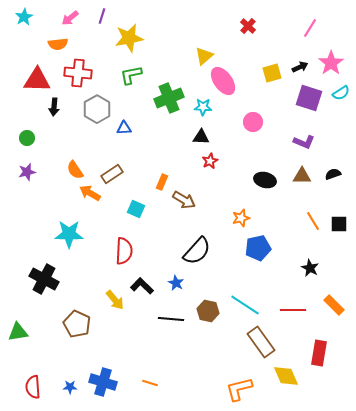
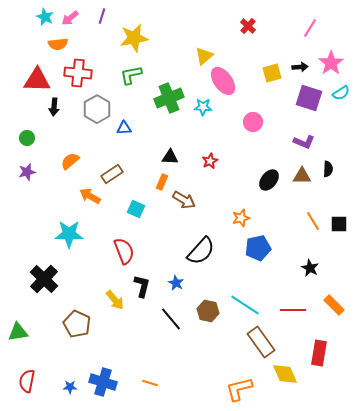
cyan star at (24, 17): moved 21 px right; rotated 18 degrees counterclockwise
yellow star at (129, 38): moved 5 px right
black arrow at (300, 67): rotated 21 degrees clockwise
black triangle at (201, 137): moved 31 px left, 20 px down
orange semicircle at (75, 170): moved 5 px left, 9 px up; rotated 84 degrees clockwise
black semicircle at (333, 174): moved 5 px left, 5 px up; rotated 112 degrees clockwise
black ellipse at (265, 180): moved 4 px right; rotated 65 degrees counterclockwise
orange arrow at (90, 193): moved 3 px down
red semicircle at (124, 251): rotated 24 degrees counterclockwise
black semicircle at (197, 251): moved 4 px right
black cross at (44, 279): rotated 16 degrees clockwise
black L-shape at (142, 286): rotated 60 degrees clockwise
black line at (171, 319): rotated 45 degrees clockwise
yellow diamond at (286, 376): moved 1 px left, 2 px up
red semicircle at (33, 387): moved 6 px left, 6 px up; rotated 15 degrees clockwise
